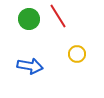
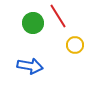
green circle: moved 4 px right, 4 px down
yellow circle: moved 2 px left, 9 px up
